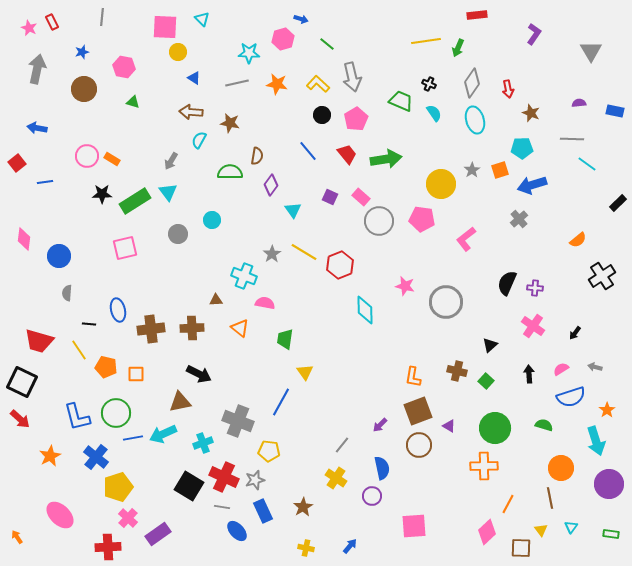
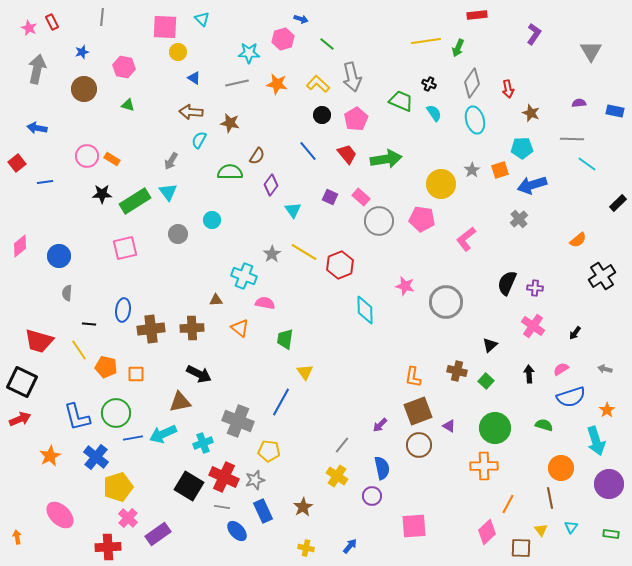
green triangle at (133, 102): moved 5 px left, 3 px down
brown semicircle at (257, 156): rotated 24 degrees clockwise
pink diamond at (24, 239): moved 4 px left, 7 px down; rotated 45 degrees clockwise
blue ellipse at (118, 310): moved 5 px right; rotated 20 degrees clockwise
gray arrow at (595, 367): moved 10 px right, 2 px down
red arrow at (20, 419): rotated 65 degrees counterclockwise
yellow cross at (336, 478): moved 1 px right, 2 px up
orange arrow at (17, 537): rotated 24 degrees clockwise
